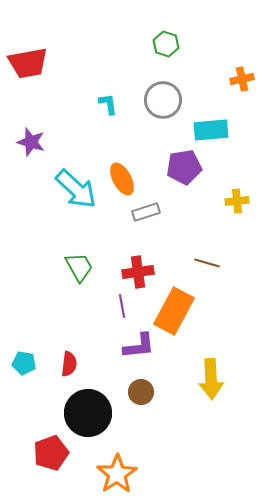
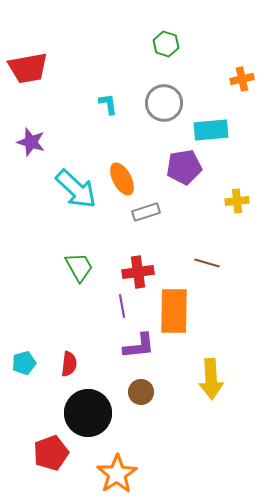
red trapezoid: moved 5 px down
gray circle: moved 1 px right, 3 px down
orange rectangle: rotated 27 degrees counterclockwise
cyan pentagon: rotated 25 degrees counterclockwise
